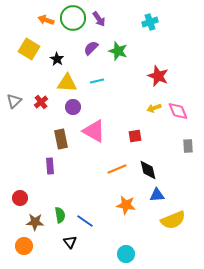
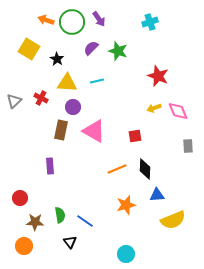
green circle: moved 1 px left, 4 px down
red cross: moved 4 px up; rotated 24 degrees counterclockwise
brown rectangle: moved 9 px up; rotated 24 degrees clockwise
black diamond: moved 3 px left, 1 px up; rotated 15 degrees clockwise
orange star: rotated 24 degrees counterclockwise
